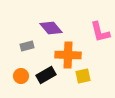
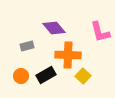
purple diamond: moved 3 px right
yellow square: rotated 35 degrees counterclockwise
